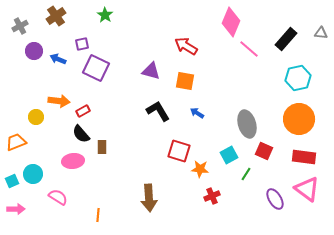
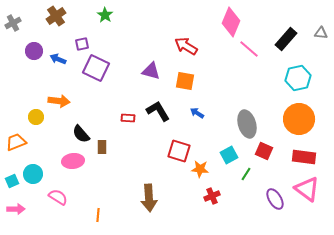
gray cross at (20, 26): moved 7 px left, 3 px up
red rectangle at (83, 111): moved 45 px right, 7 px down; rotated 32 degrees clockwise
